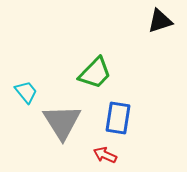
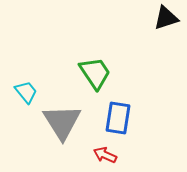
black triangle: moved 6 px right, 3 px up
green trapezoid: rotated 78 degrees counterclockwise
